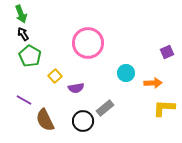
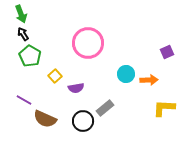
cyan circle: moved 1 px down
orange arrow: moved 4 px left, 3 px up
brown semicircle: moved 1 px up; rotated 40 degrees counterclockwise
